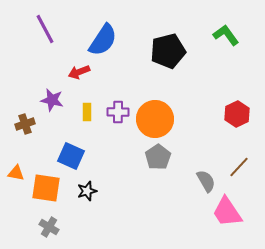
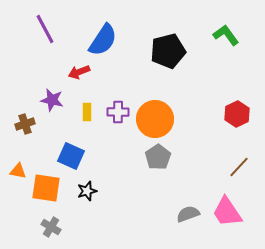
orange triangle: moved 2 px right, 2 px up
gray semicircle: moved 18 px left, 33 px down; rotated 80 degrees counterclockwise
gray cross: moved 2 px right
